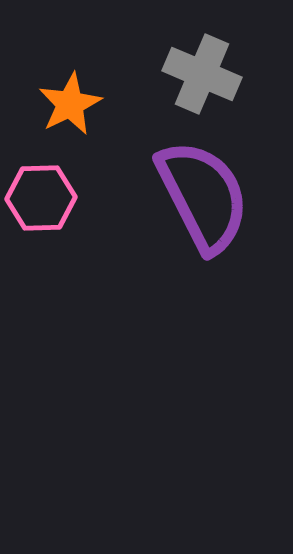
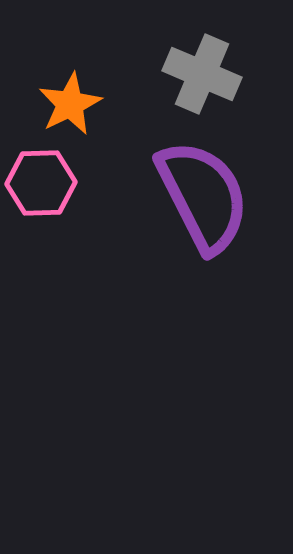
pink hexagon: moved 15 px up
